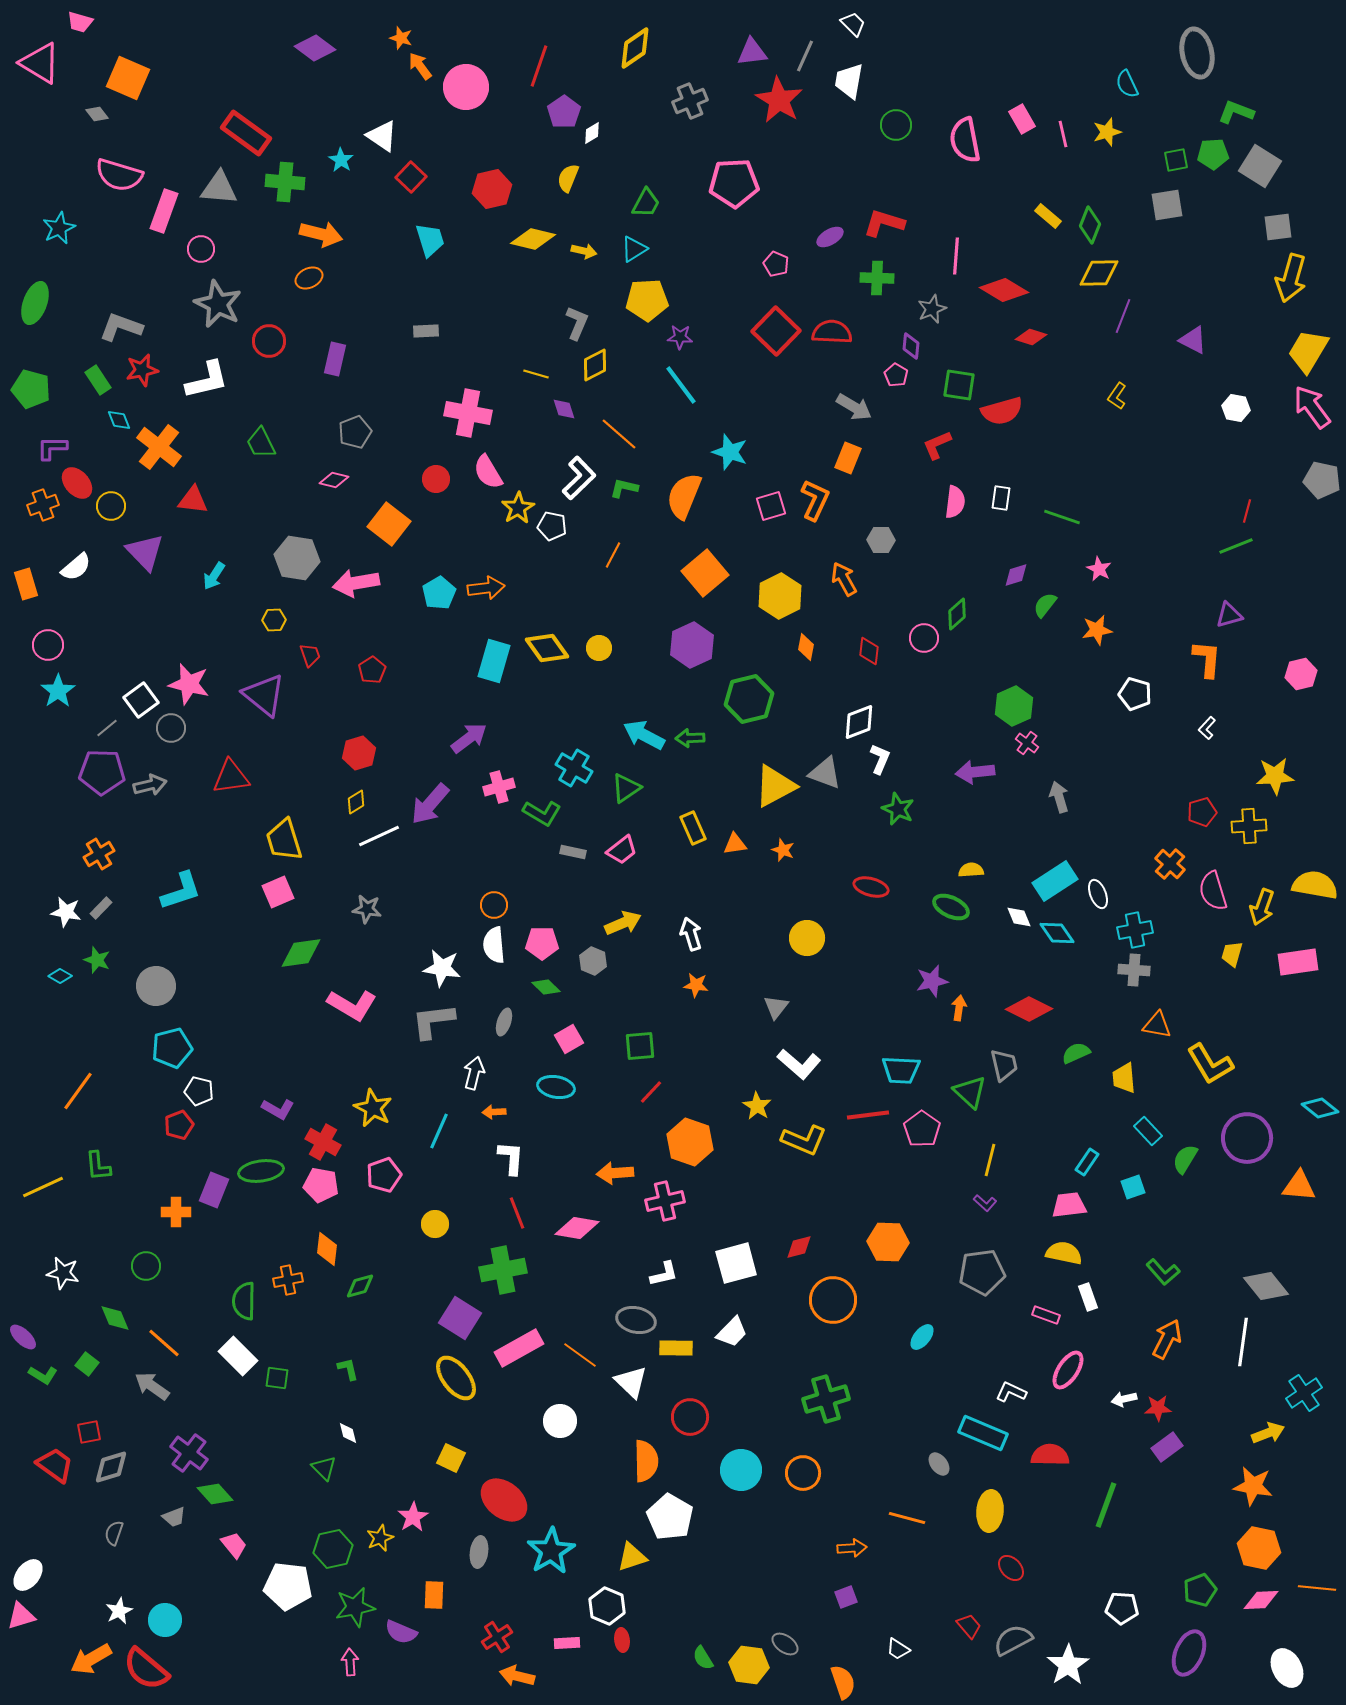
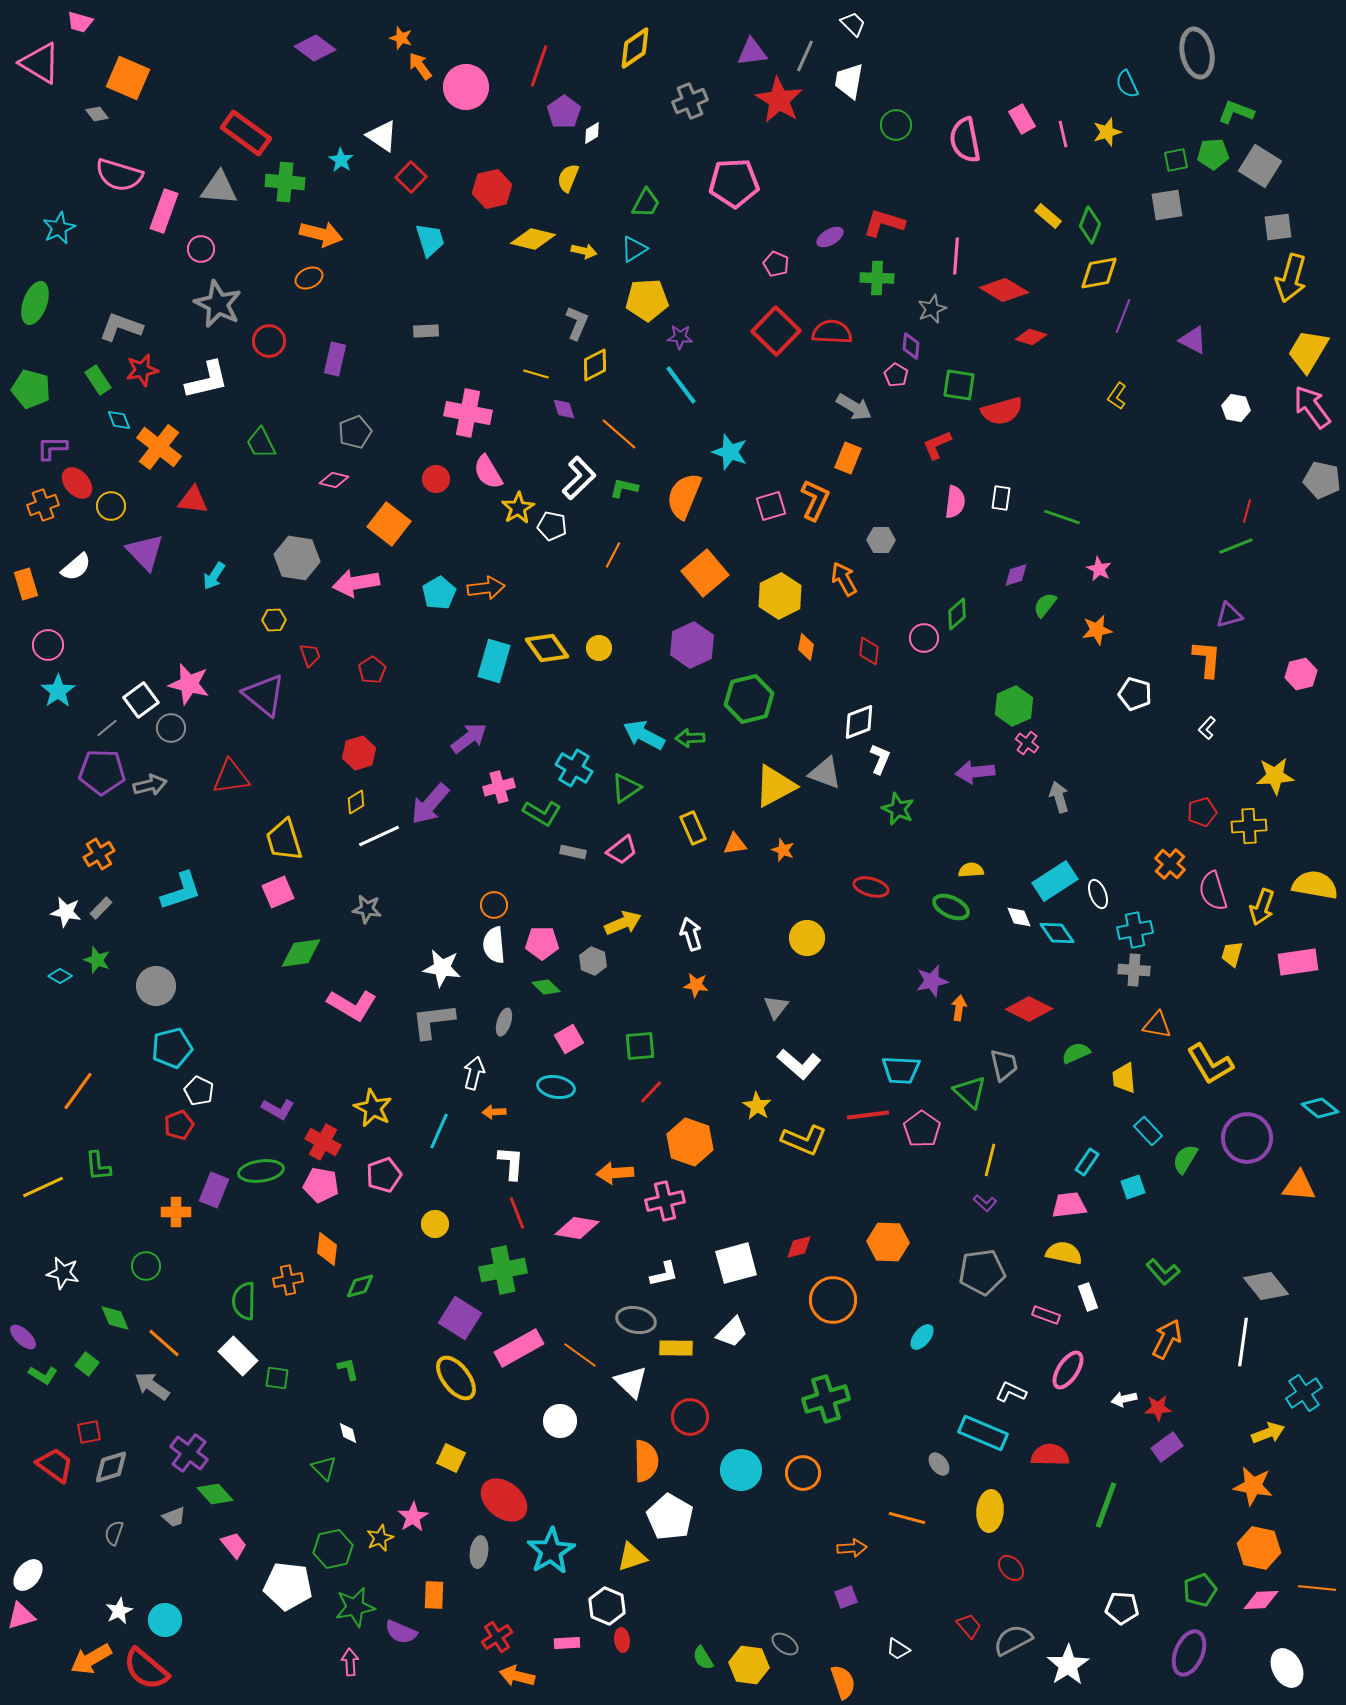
yellow diamond at (1099, 273): rotated 9 degrees counterclockwise
white pentagon at (199, 1091): rotated 12 degrees clockwise
white L-shape at (511, 1158): moved 5 px down
